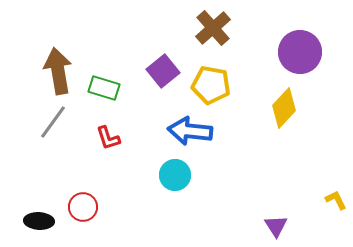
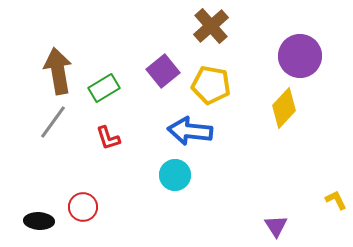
brown cross: moved 2 px left, 2 px up
purple circle: moved 4 px down
green rectangle: rotated 48 degrees counterclockwise
